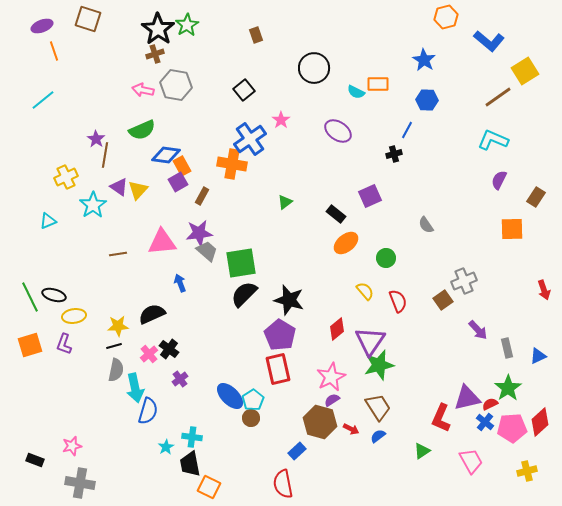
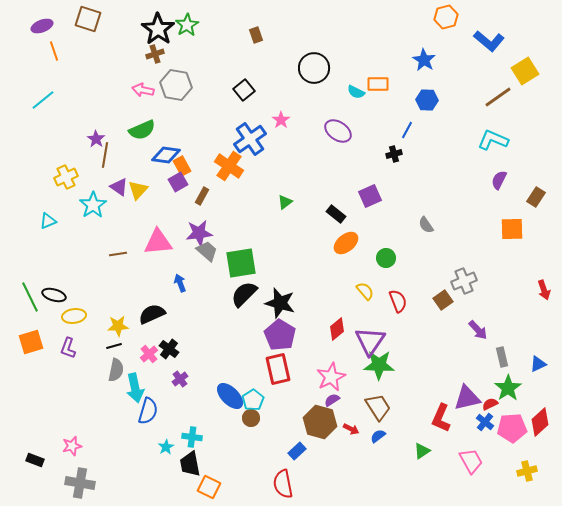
orange cross at (232, 164): moved 3 px left, 2 px down; rotated 24 degrees clockwise
pink triangle at (162, 242): moved 4 px left
black star at (289, 300): moved 9 px left, 3 px down
purple L-shape at (64, 344): moved 4 px right, 4 px down
orange square at (30, 345): moved 1 px right, 3 px up
gray rectangle at (507, 348): moved 5 px left, 9 px down
blue triangle at (538, 356): moved 8 px down
green star at (379, 365): rotated 16 degrees clockwise
